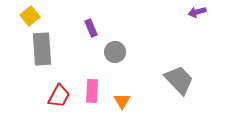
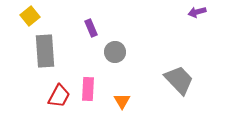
gray rectangle: moved 3 px right, 2 px down
pink rectangle: moved 4 px left, 2 px up
